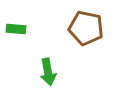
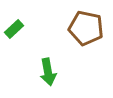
green rectangle: moved 2 px left; rotated 48 degrees counterclockwise
